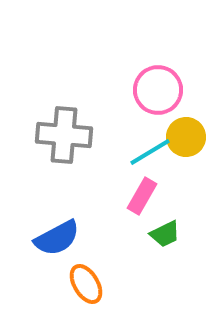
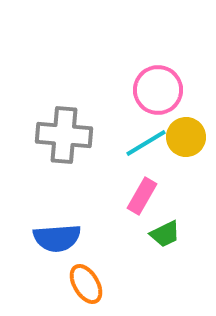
cyan line: moved 4 px left, 9 px up
blue semicircle: rotated 24 degrees clockwise
